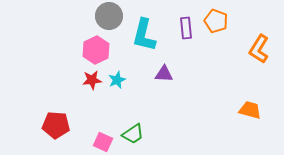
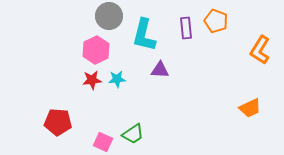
orange L-shape: moved 1 px right, 1 px down
purple triangle: moved 4 px left, 4 px up
cyan star: moved 1 px up; rotated 18 degrees clockwise
orange trapezoid: moved 2 px up; rotated 140 degrees clockwise
red pentagon: moved 2 px right, 3 px up
